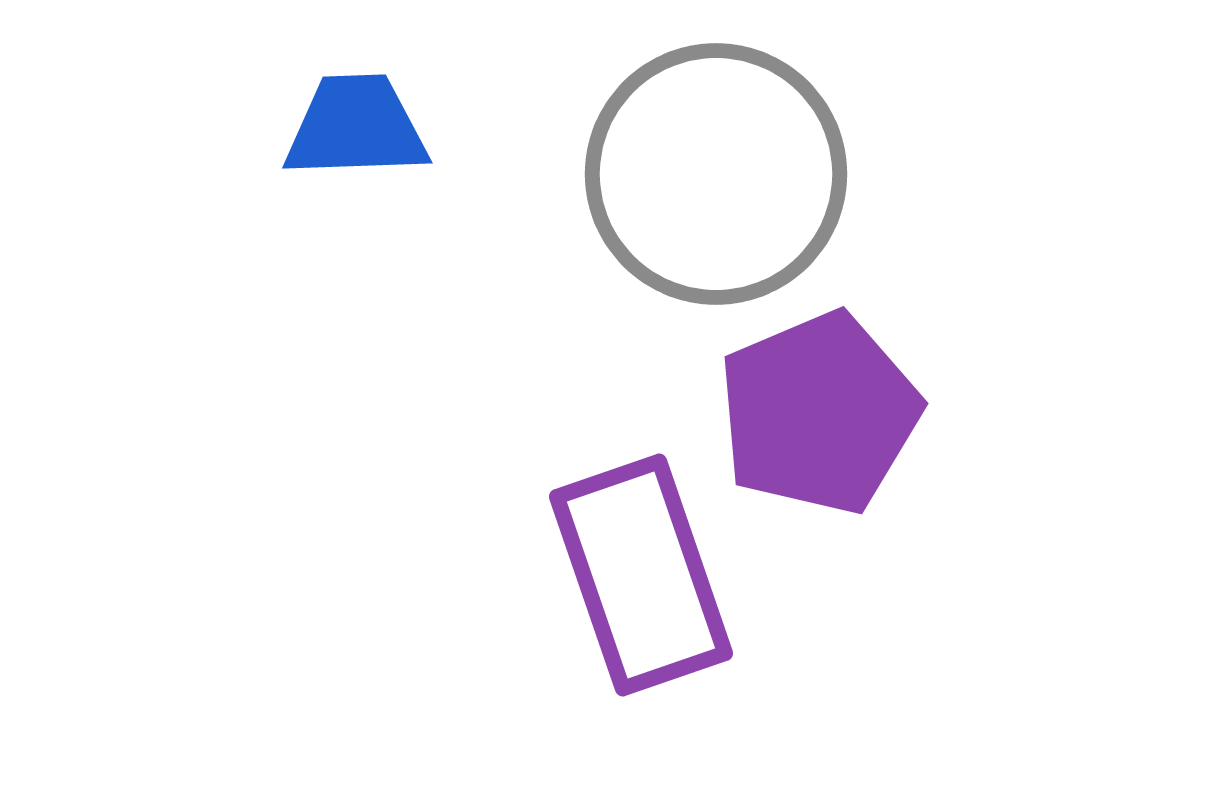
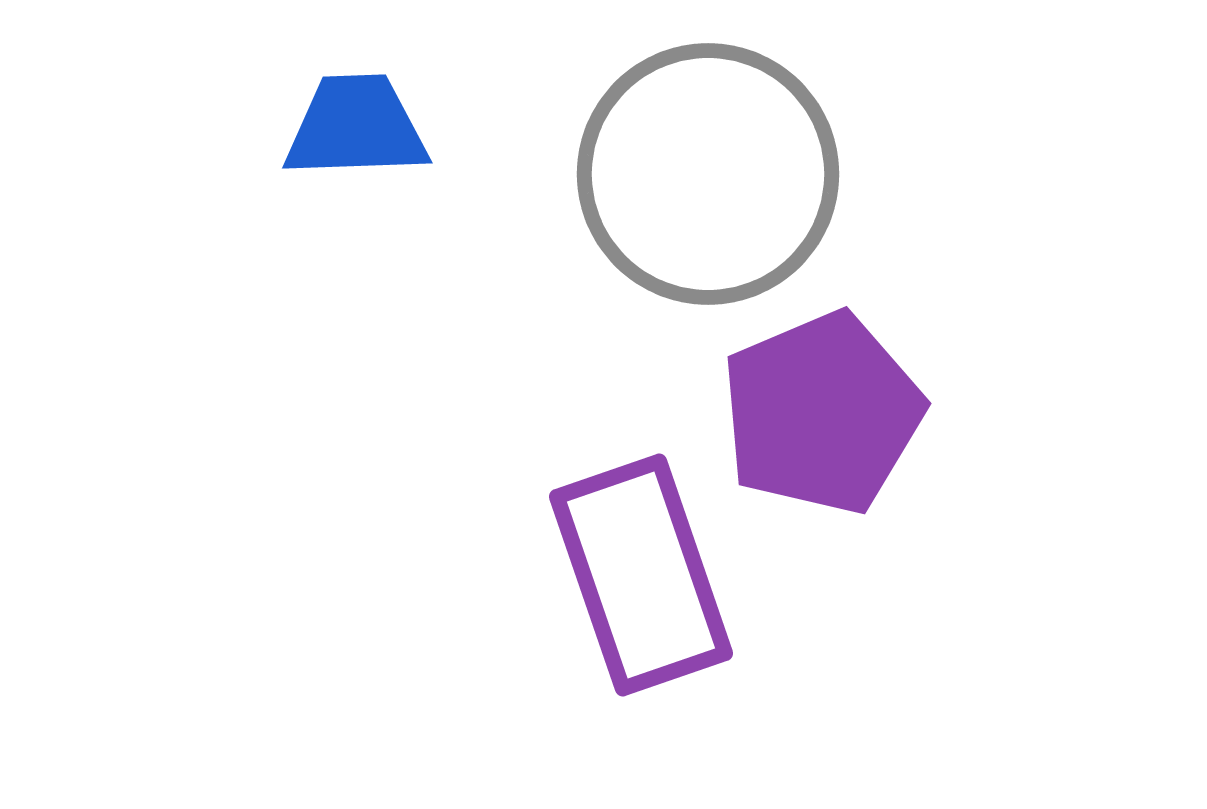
gray circle: moved 8 px left
purple pentagon: moved 3 px right
